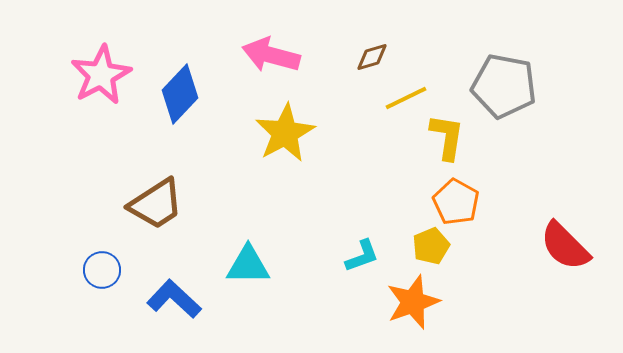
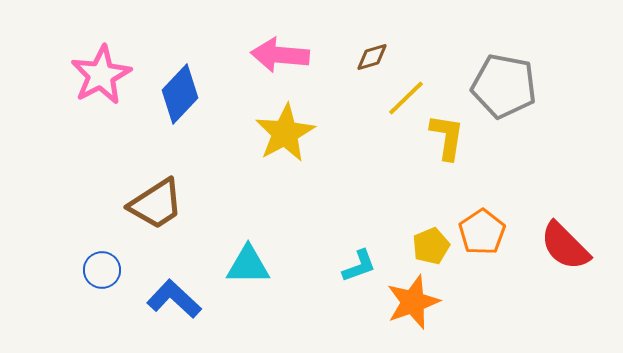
pink arrow: moved 9 px right; rotated 10 degrees counterclockwise
yellow line: rotated 18 degrees counterclockwise
orange pentagon: moved 26 px right, 30 px down; rotated 9 degrees clockwise
cyan L-shape: moved 3 px left, 10 px down
